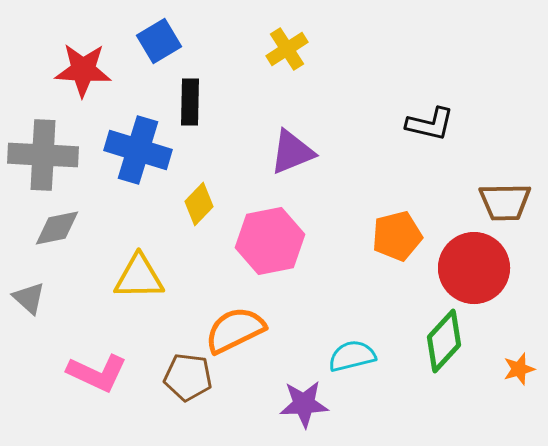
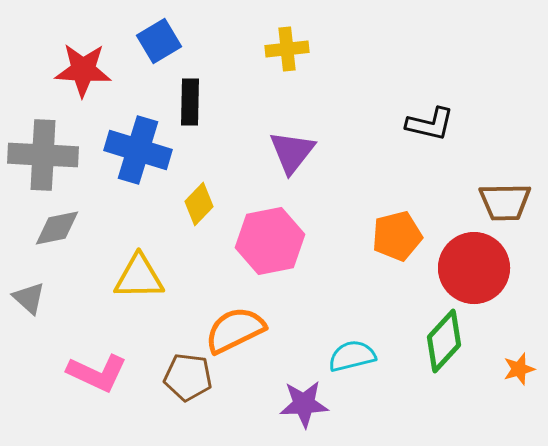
yellow cross: rotated 27 degrees clockwise
purple triangle: rotated 30 degrees counterclockwise
